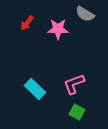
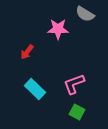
red arrow: moved 29 px down
